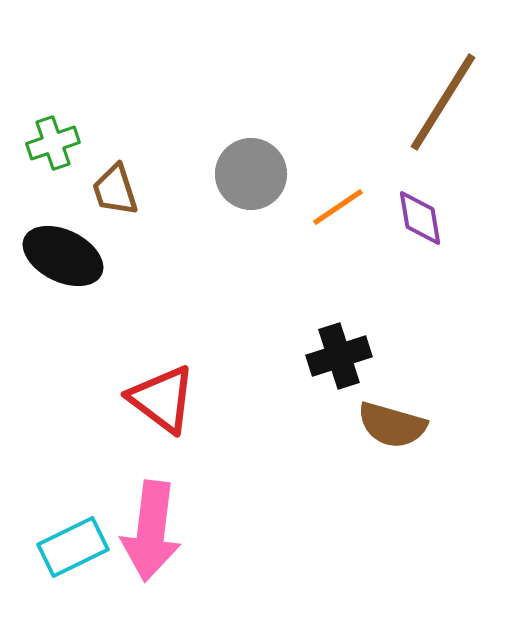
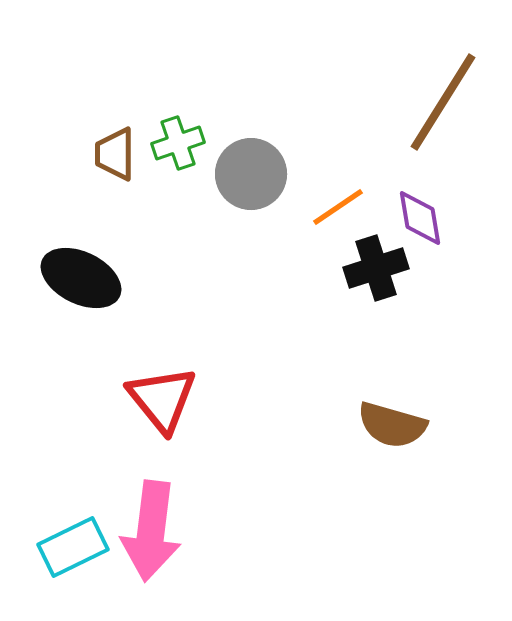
green cross: moved 125 px right
brown trapezoid: moved 36 px up; rotated 18 degrees clockwise
black ellipse: moved 18 px right, 22 px down
black cross: moved 37 px right, 88 px up
red triangle: rotated 14 degrees clockwise
